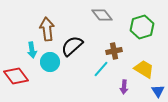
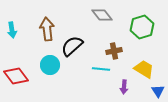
cyan arrow: moved 20 px left, 20 px up
cyan circle: moved 3 px down
cyan line: rotated 54 degrees clockwise
